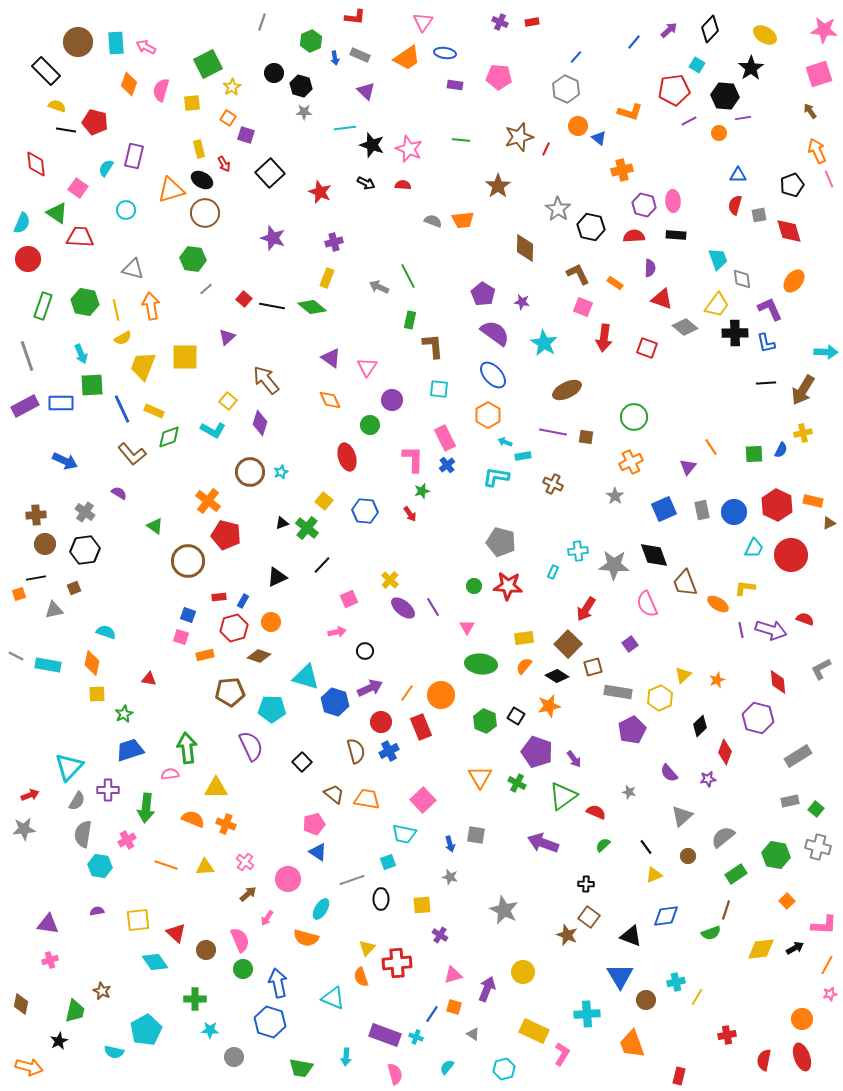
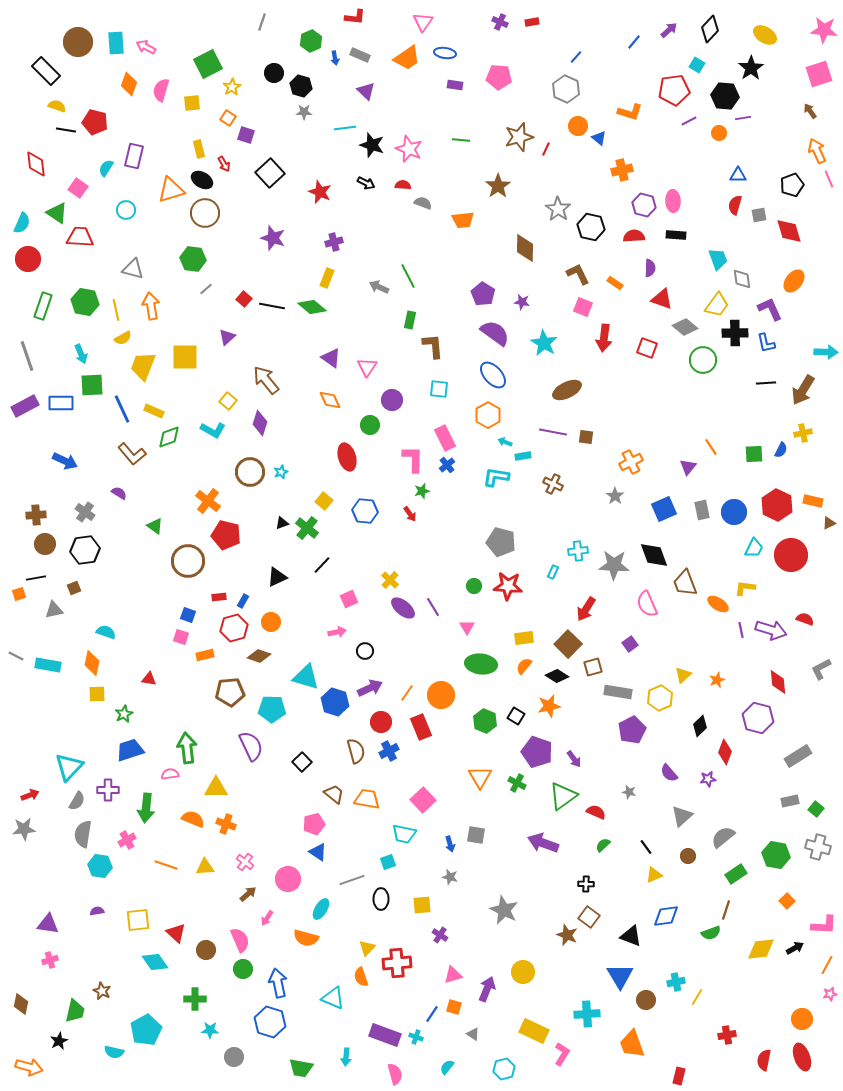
gray semicircle at (433, 221): moved 10 px left, 18 px up
green circle at (634, 417): moved 69 px right, 57 px up
